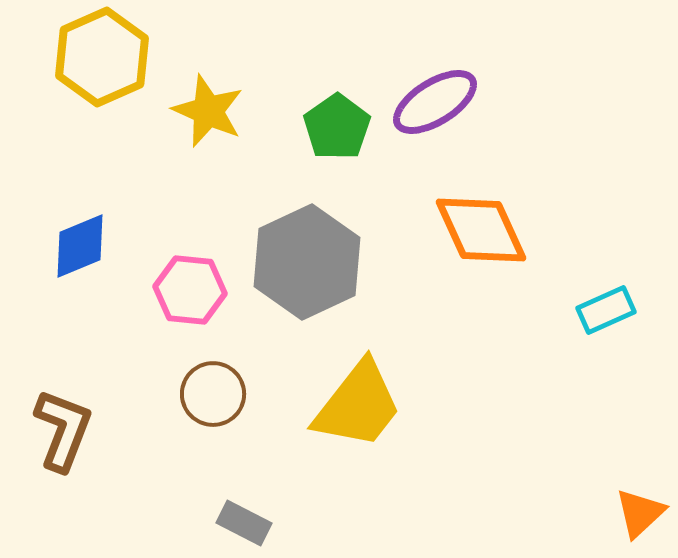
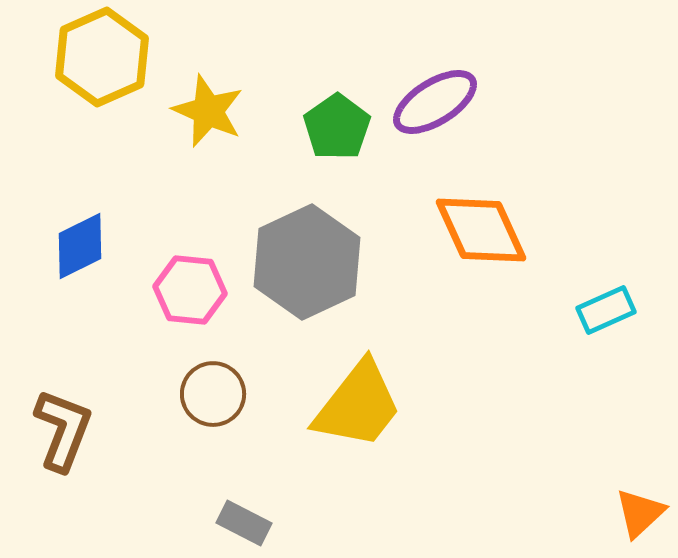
blue diamond: rotated 4 degrees counterclockwise
